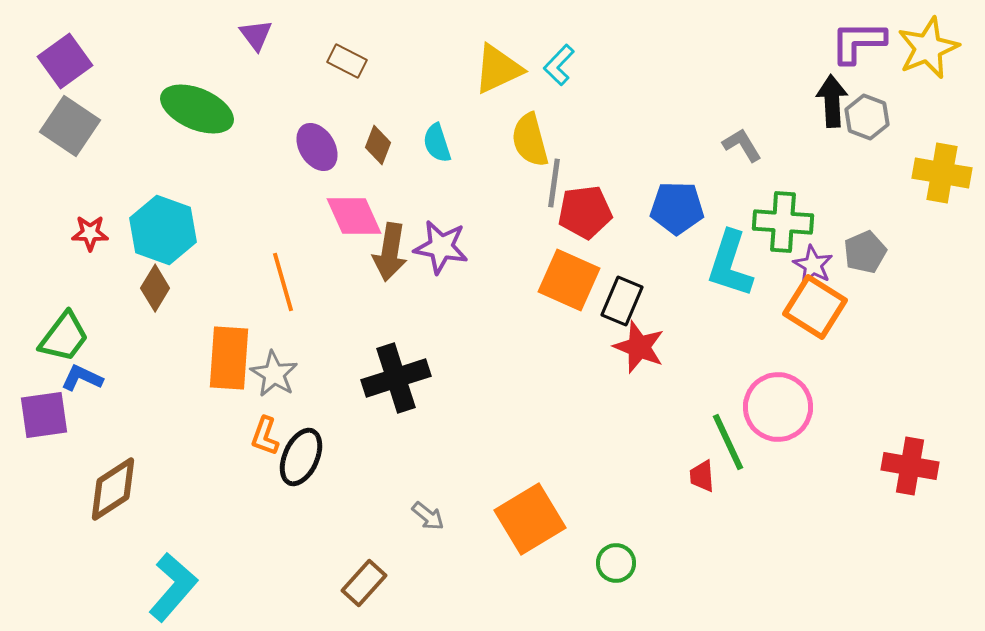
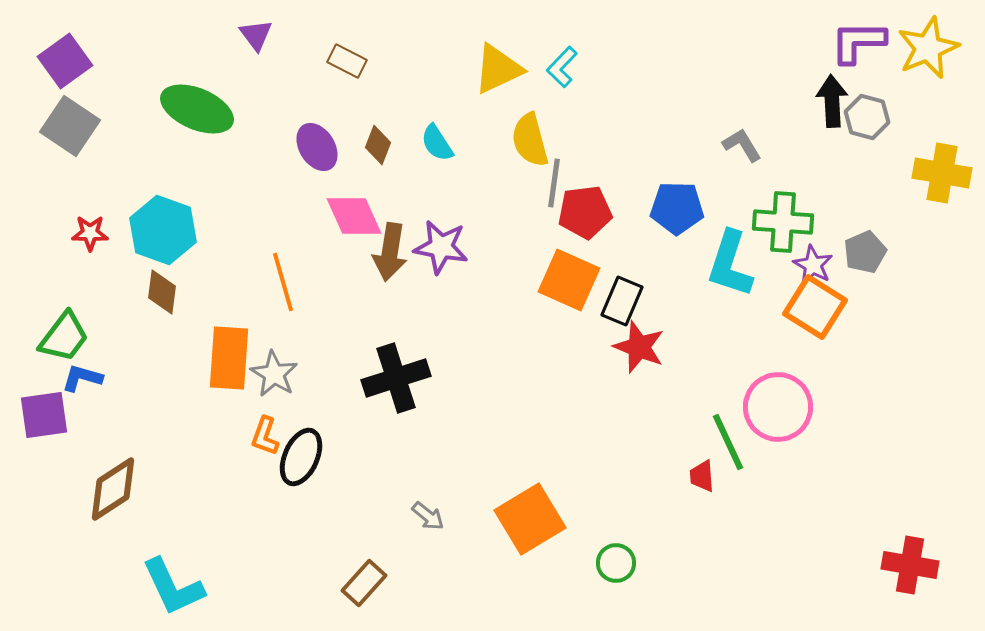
cyan L-shape at (559, 65): moved 3 px right, 2 px down
gray hexagon at (867, 117): rotated 6 degrees counterclockwise
cyan semicircle at (437, 143): rotated 15 degrees counterclockwise
brown diamond at (155, 288): moved 7 px right, 4 px down; rotated 24 degrees counterclockwise
blue L-shape at (82, 378): rotated 9 degrees counterclockwise
red cross at (910, 466): moved 99 px down
cyan L-shape at (173, 587): rotated 114 degrees clockwise
